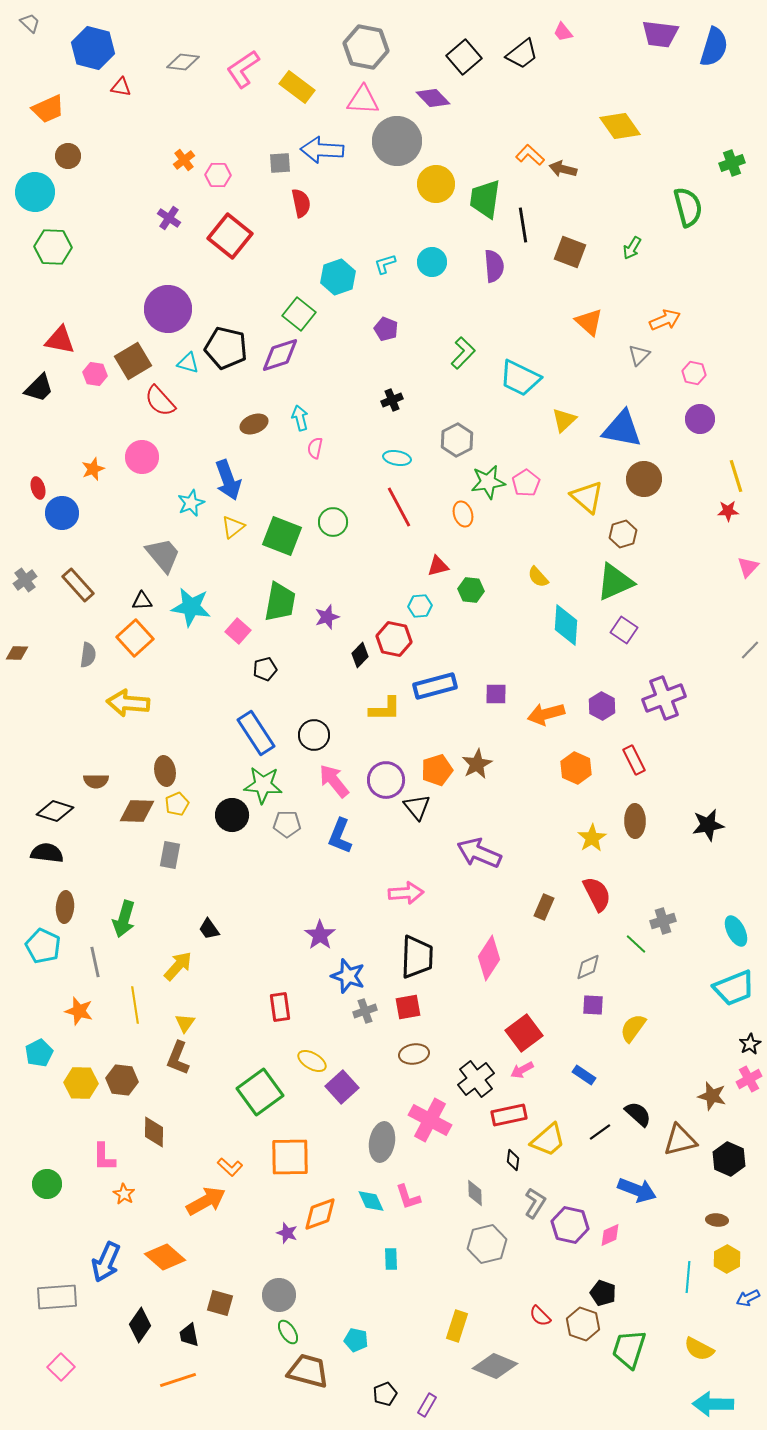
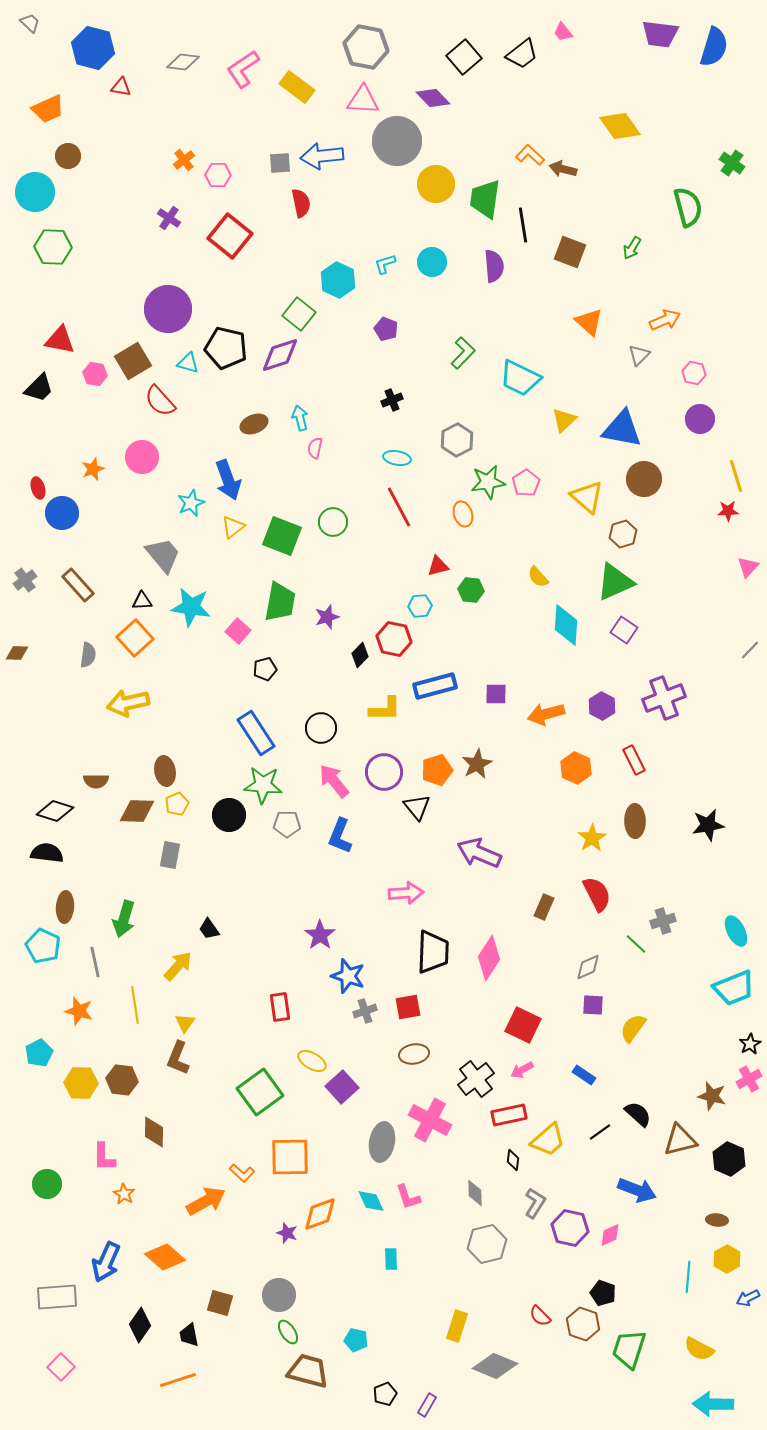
blue arrow at (322, 150): moved 6 px down; rotated 9 degrees counterclockwise
green cross at (732, 163): rotated 35 degrees counterclockwise
cyan hexagon at (338, 277): moved 3 px down; rotated 16 degrees counterclockwise
yellow arrow at (128, 703): rotated 18 degrees counterclockwise
black circle at (314, 735): moved 7 px right, 7 px up
purple circle at (386, 780): moved 2 px left, 8 px up
black circle at (232, 815): moved 3 px left
black trapezoid at (417, 957): moved 16 px right, 5 px up
red square at (524, 1033): moved 1 px left, 8 px up; rotated 27 degrees counterclockwise
orange L-shape at (230, 1167): moved 12 px right, 6 px down
purple hexagon at (570, 1225): moved 3 px down
